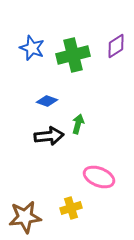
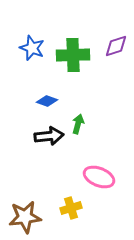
purple diamond: rotated 15 degrees clockwise
green cross: rotated 12 degrees clockwise
